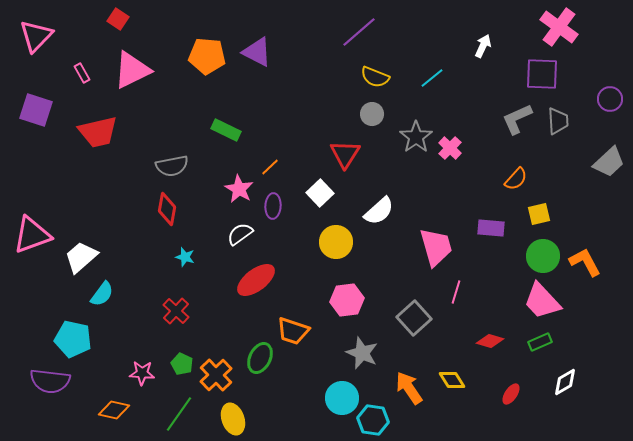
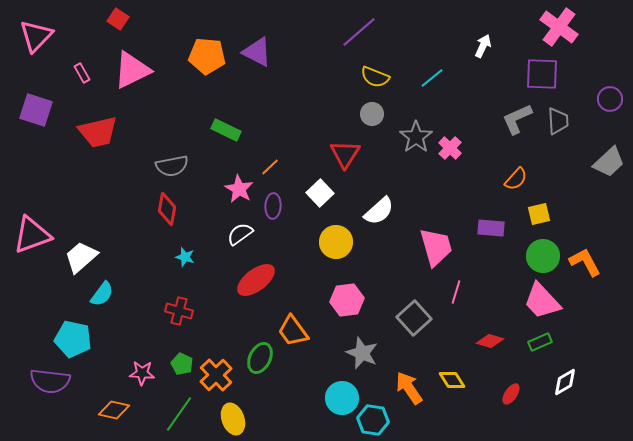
red cross at (176, 311): moved 3 px right; rotated 28 degrees counterclockwise
orange trapezoid at (293, 331): rotated 36 degrees clockwise
